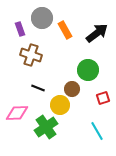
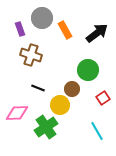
red square: rotated 16 degrees counterclockwise
